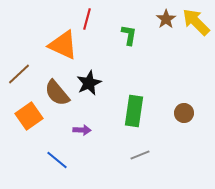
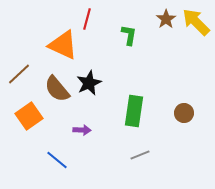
brown semicircle: moved 4 px up
